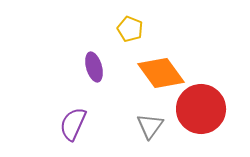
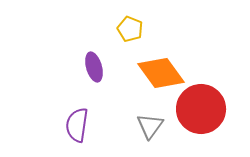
purple semicircle: moved 4 px right, 1 px down; rotated 16 degrees counterclockwise
